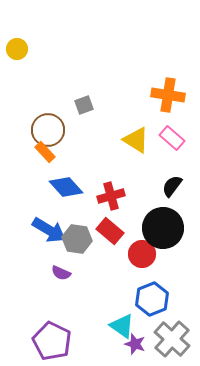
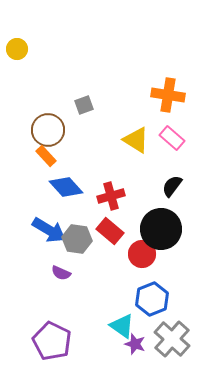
orange rectangle: moved 1 px right, 4 px down
black circle: moved 2 px left, 1 px down
